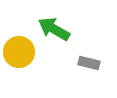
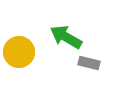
green arrow: moved 12 px right, 8 px down
